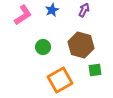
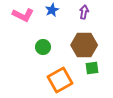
purple arrow: moved 2 px down; rotated 16 degrees counterclockwise
pink L-shape: rotated 60 degrees clockwise
brown hexagon: moved 3 px right; rotated 15 degrees counterclockwise
green square: moved 3 px left, 2 px up
